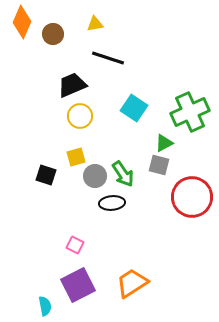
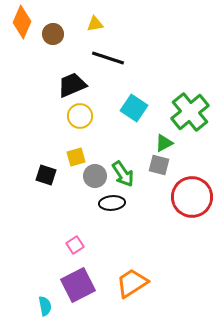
green cross: rotated 15 degrees counterclockwise
pink square: rotated 30 degrees clockwise
